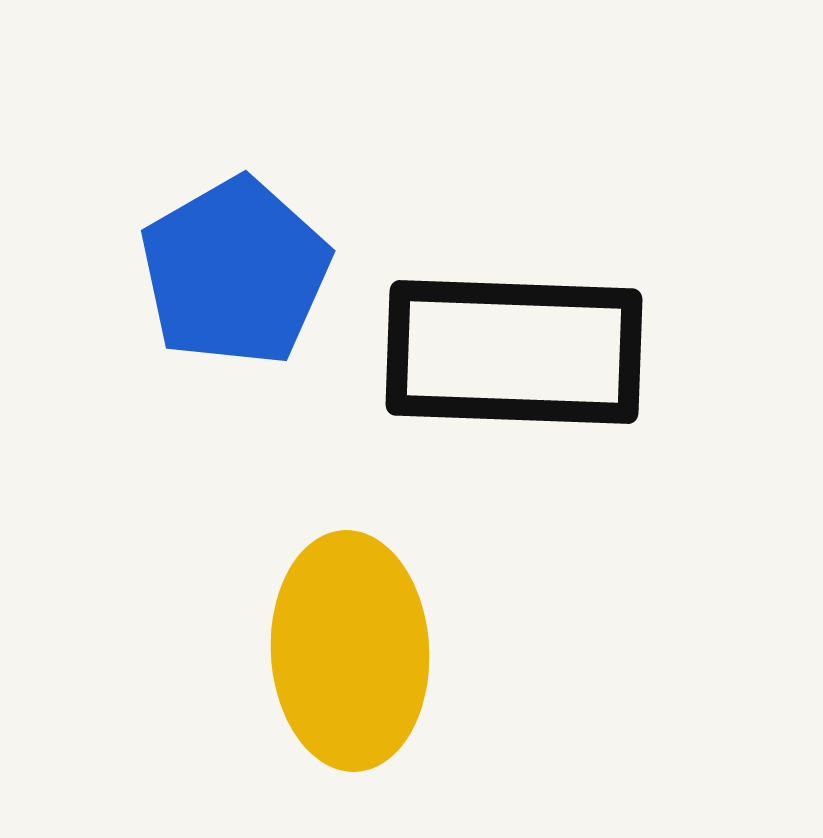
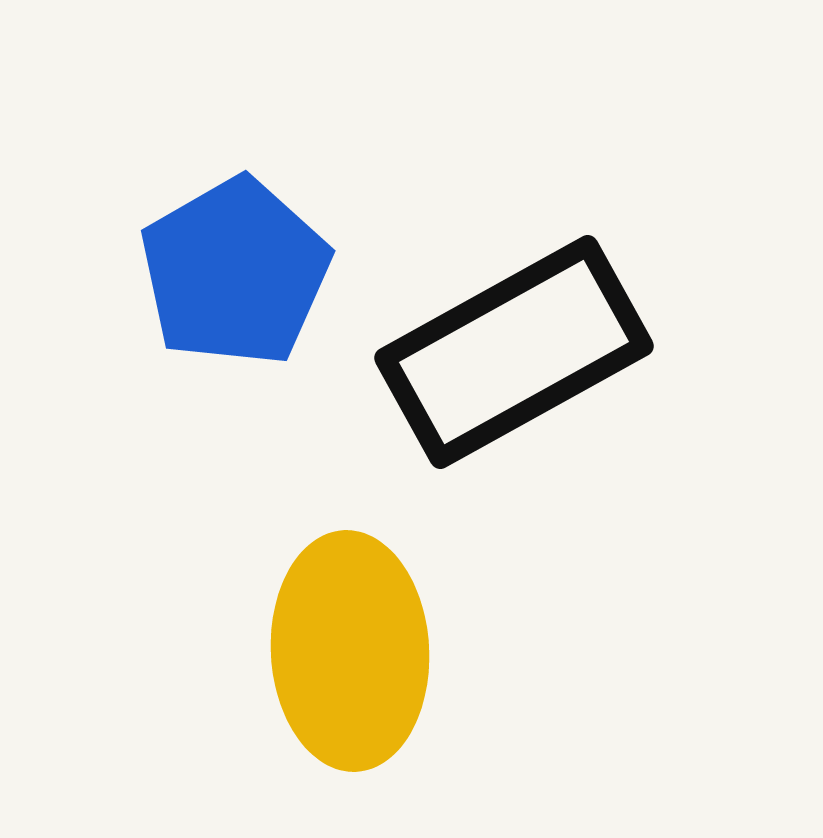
black rectangle: rotated 31 degrees counterclockwise
